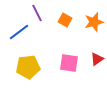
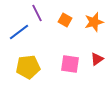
pink square: moved 1 px right, 1 px down
